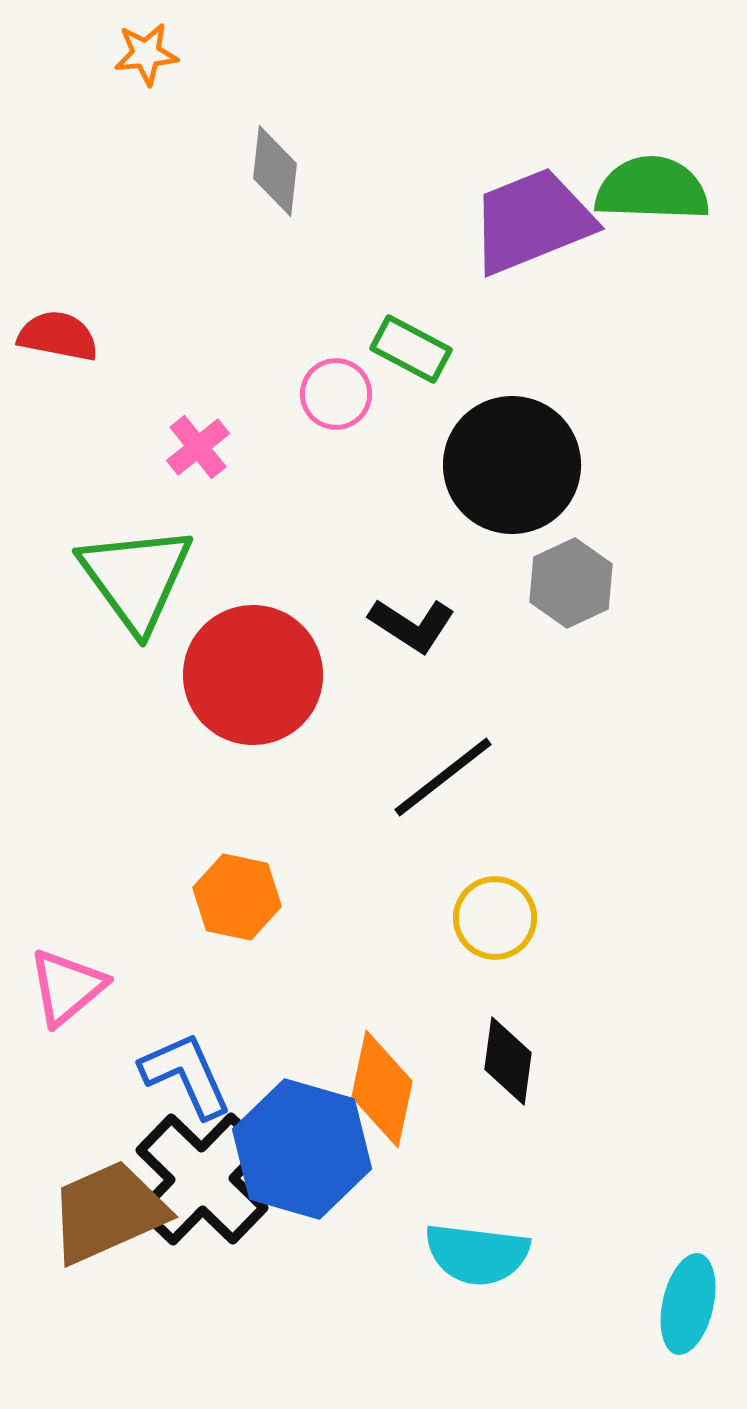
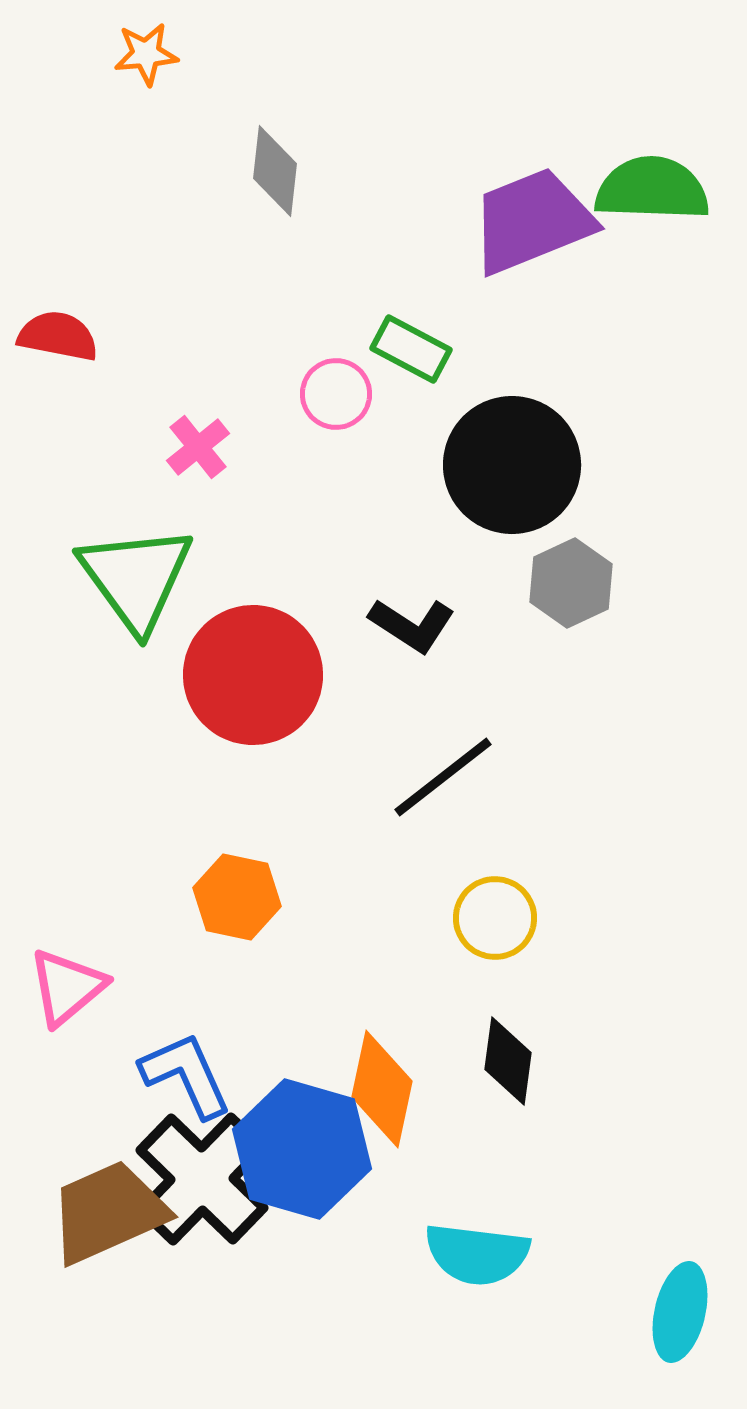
cyan ellipse: moved 8 px left, 8 px down
